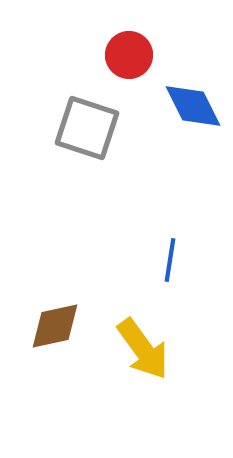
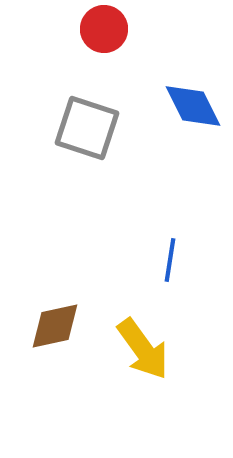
red circle: moved 25 px left, 26 px up
